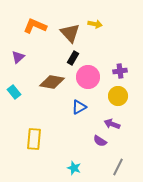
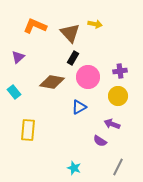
yellow rectangle: moved 6 px left, 9 px up
